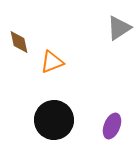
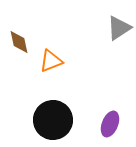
orange triangle: moved 1 px left, 1 px up
black circle: moved 1 px left
purple ellipse: moved 2 px left, 2 px up
